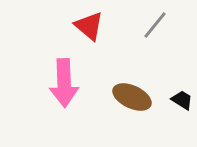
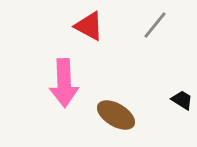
red triangle: rotated 12 degrees counterclockwise
brown ellipse: moved 16 px left, 18 px down; rotated 6 degrees clockwise
